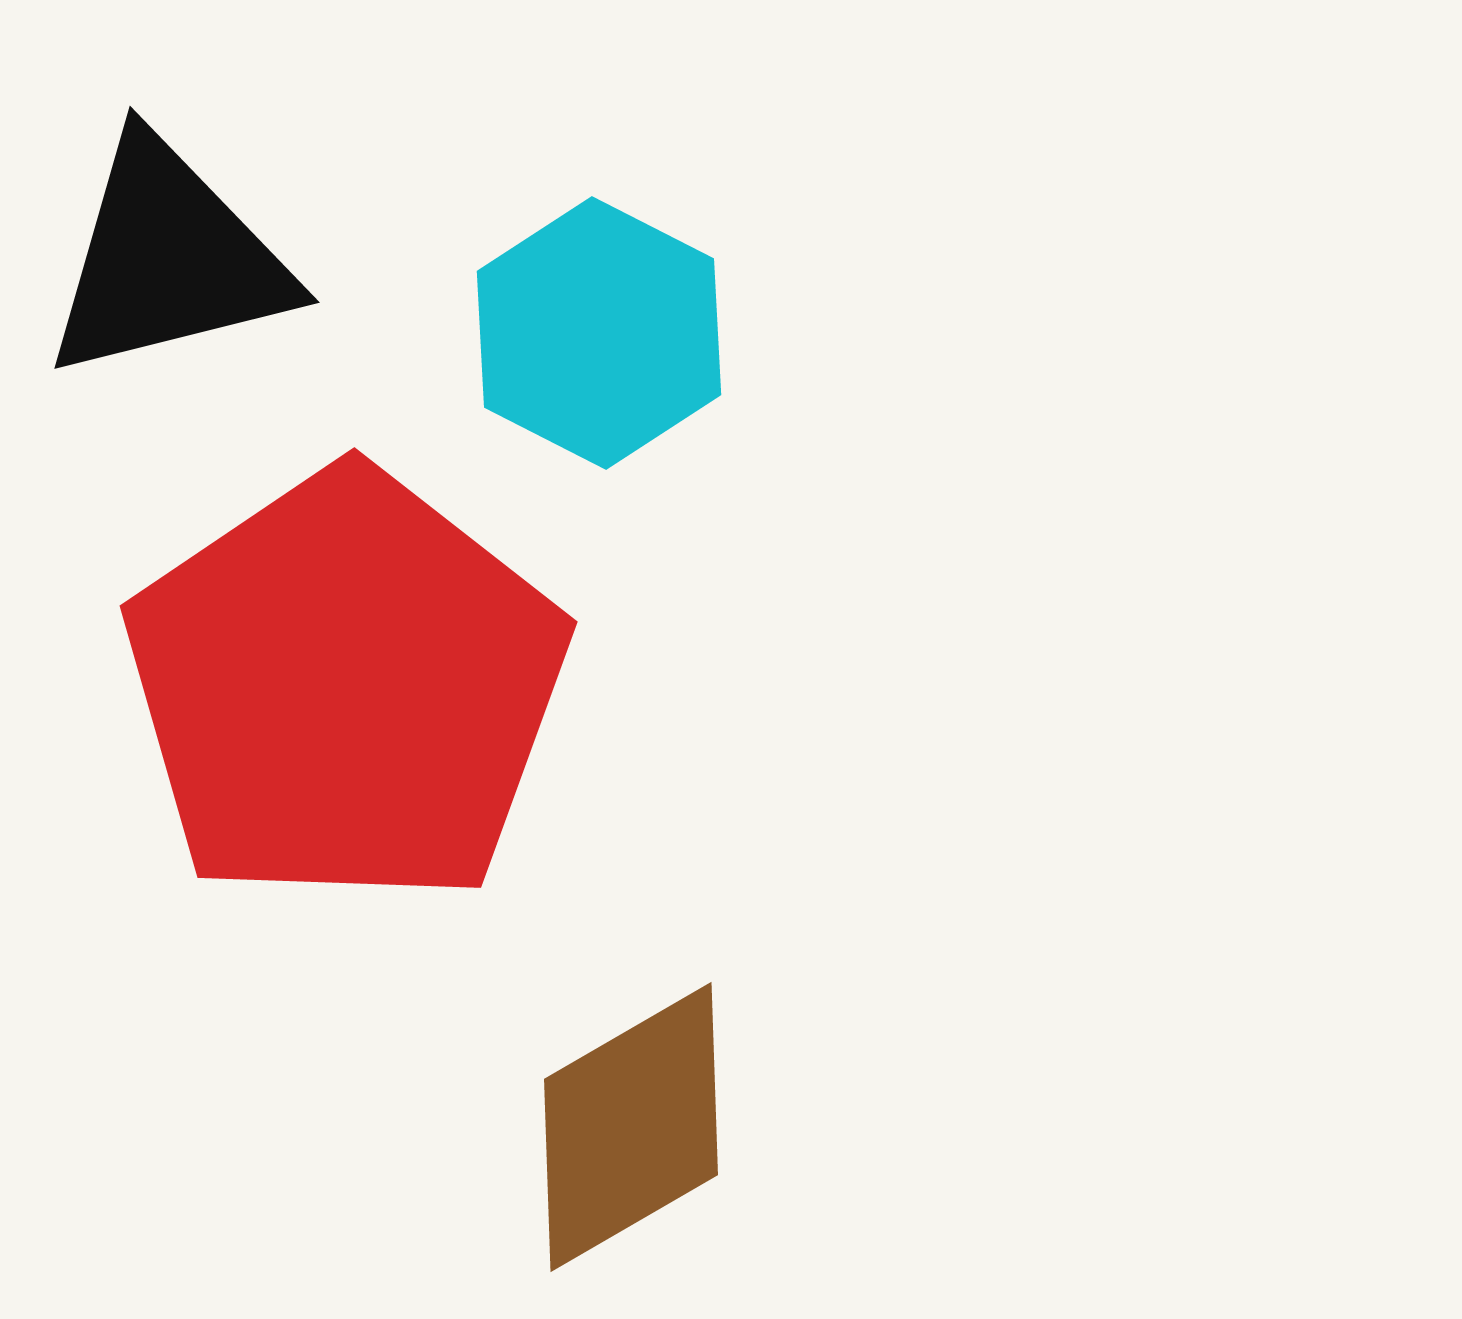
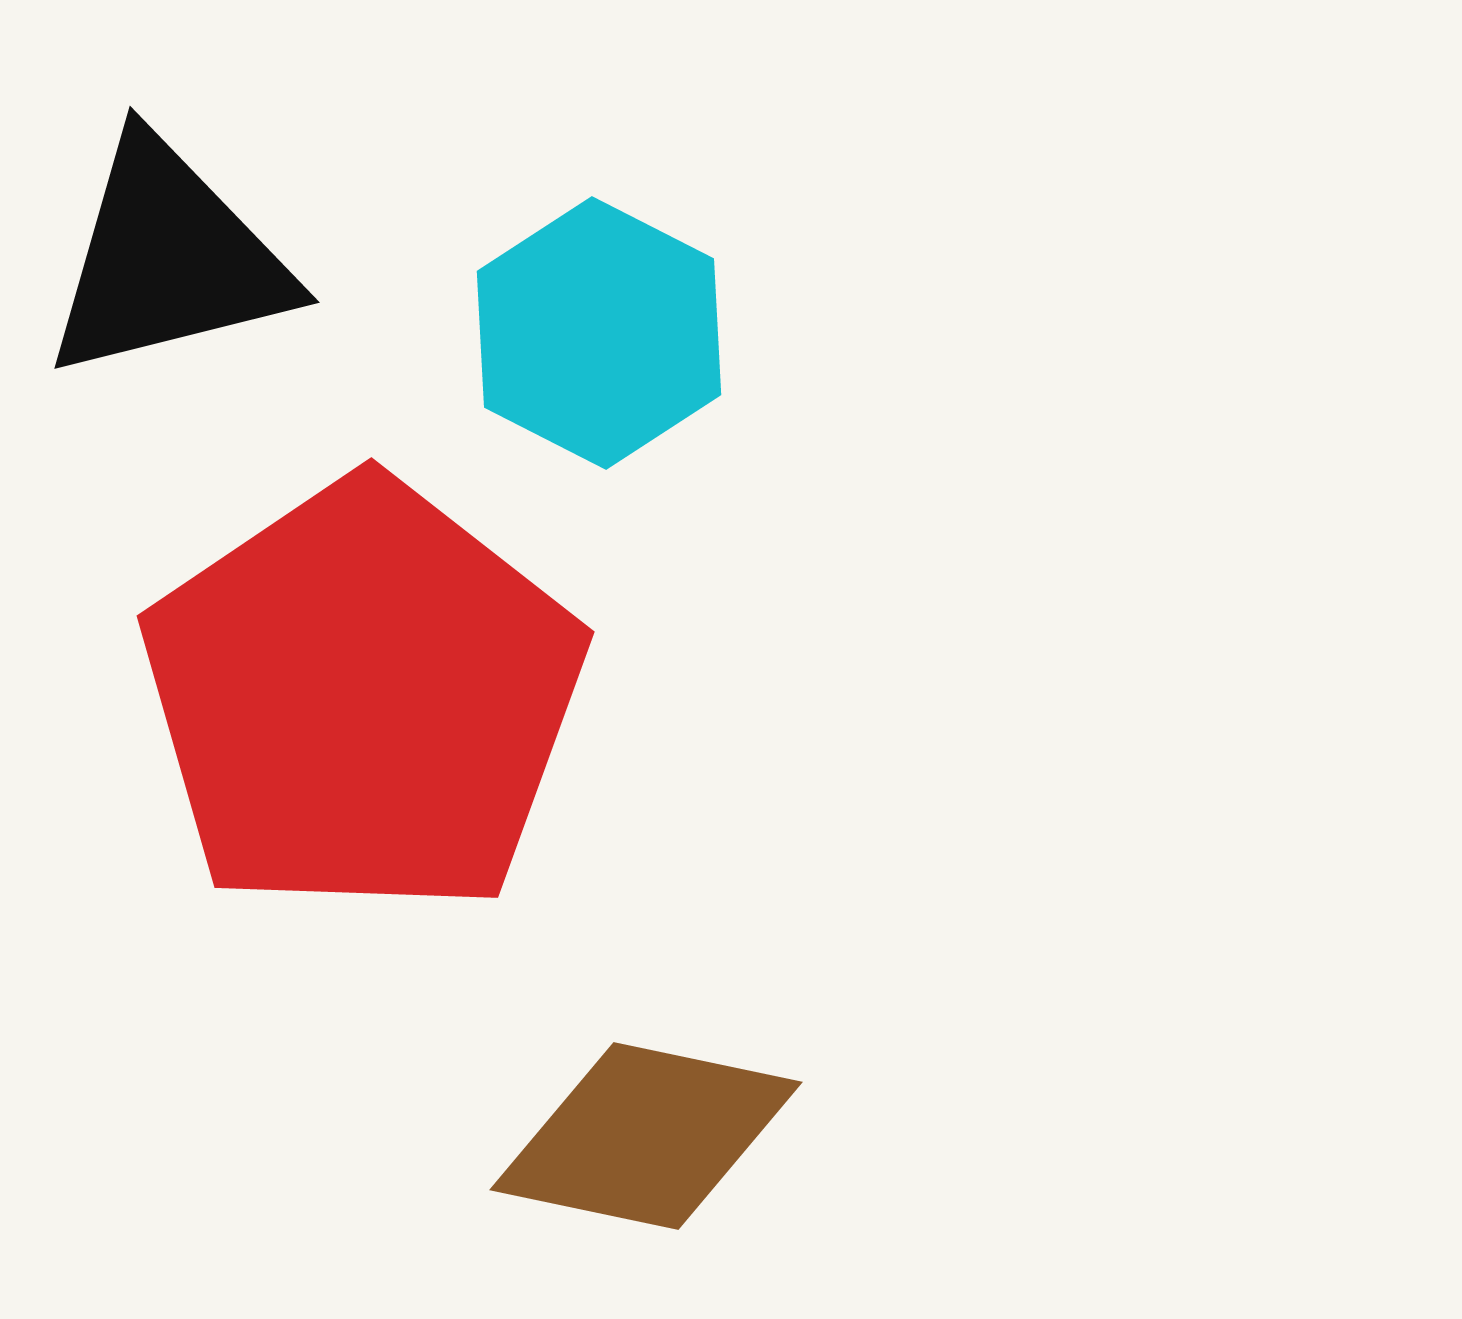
red pentagon: moved 17 px right, 10 px down
brown diamond: moved 15 px right, 9 px down; rotated 42 degrees clockwise
